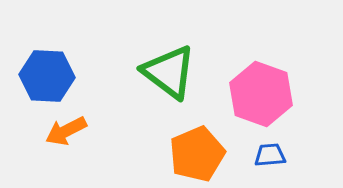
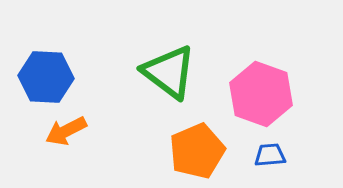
blue hexagon: moved 1 px left, 1 px down
orange pentagon: moved 3 px up
